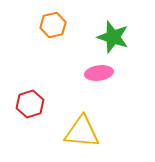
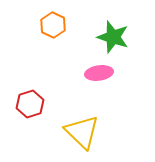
orange hexagon: rotated 20 degrees counterclockwise
yellow triangle: rotated 39 degrees clockwise
